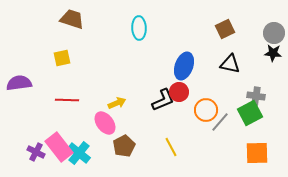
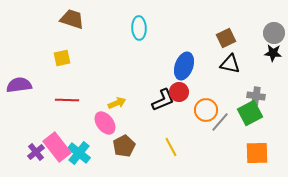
brown square: moved 1 px right, 9 px down
purple semicircle: moved 2 px down
pink rectangle: moved 2 px left
purple cross: rotated 24 degrees clockwise
